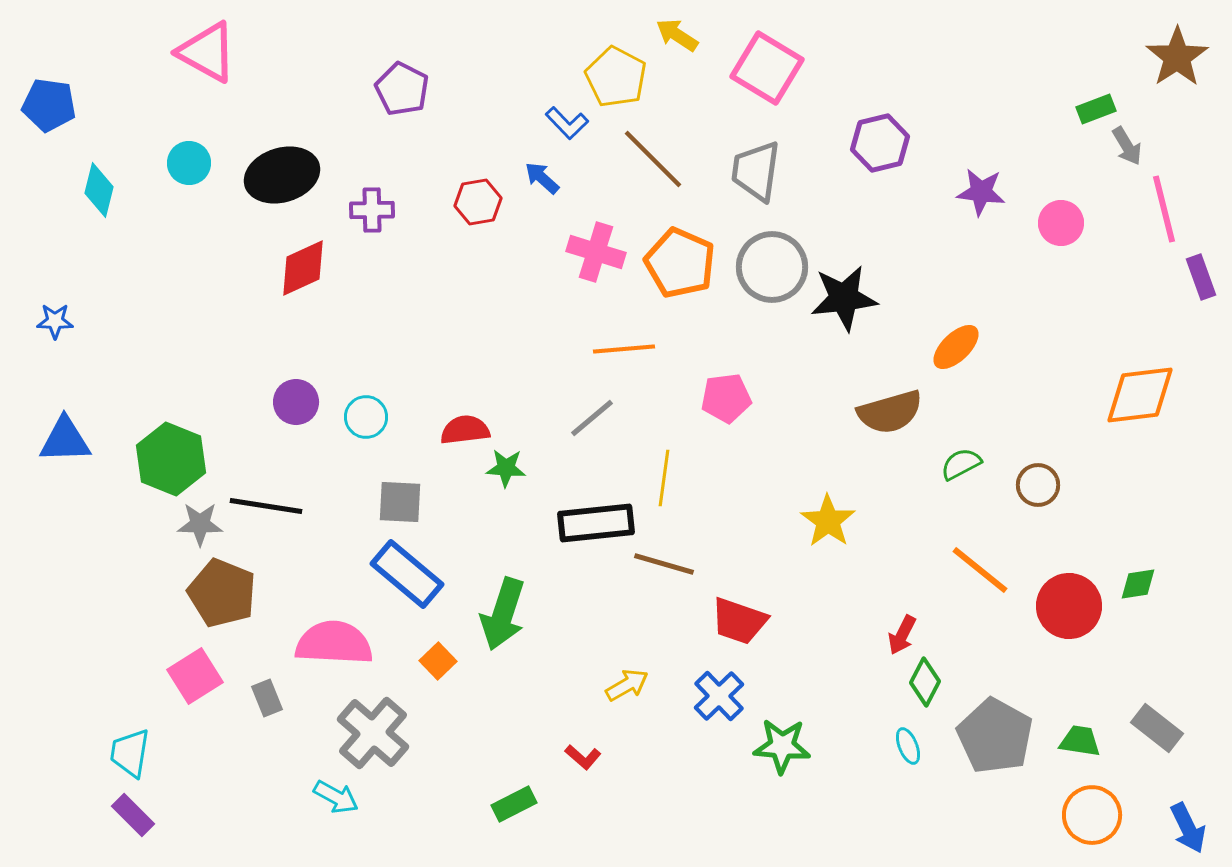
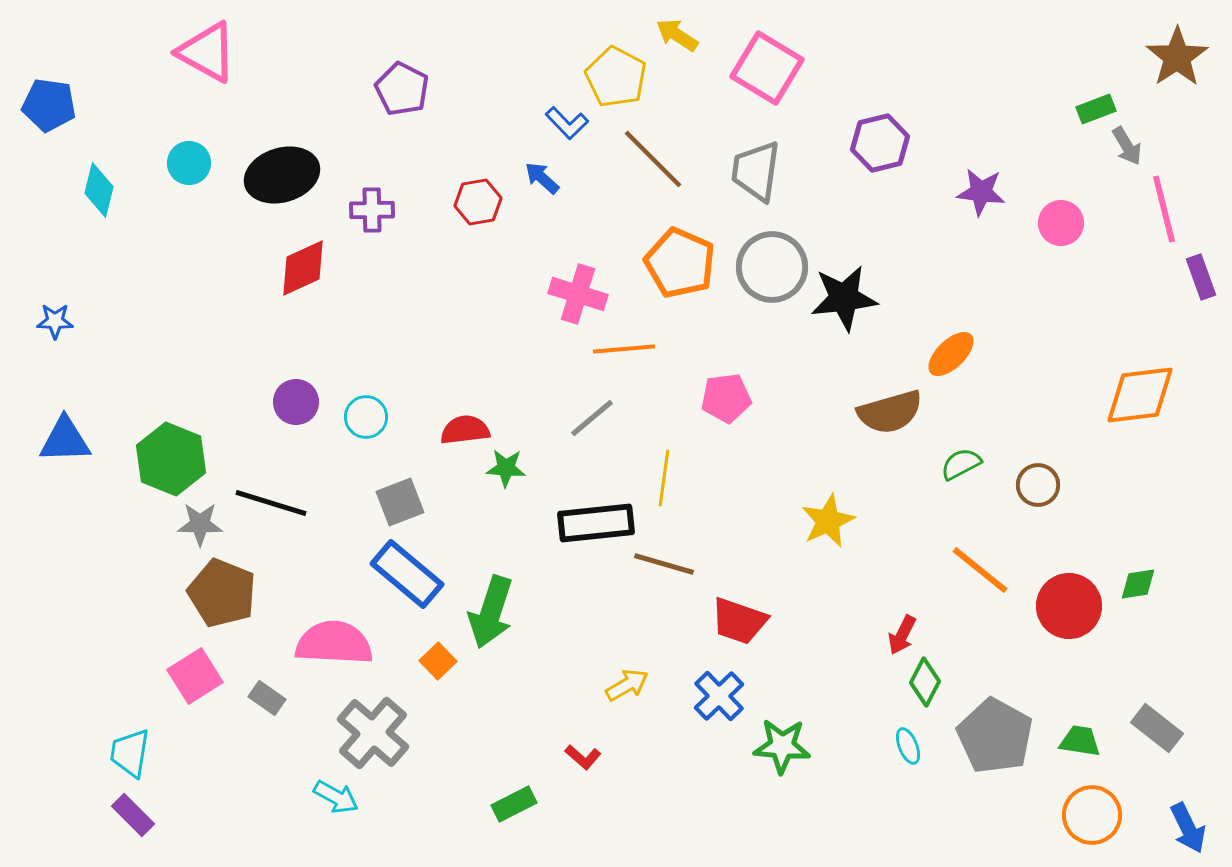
pink cross at (596, 252): moved 18 px left, 42 px down
orange ellipse at (956, 347): moved 5 px left, 7 px down
gray square at (400, 502): rotated 24 degrees counterclockwise
black line at (266, 506): moved 5 px right, 3 px up; rotated 8 degrees clockwise
yellow star at (828, 521): rotated 12 degrees clockwise
green arrow at (503, 614): moved 12 px left, 2 px up
gray rectangle at (267, 698): rotated 33 degrees counterclockwise
